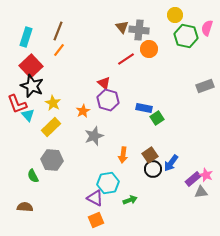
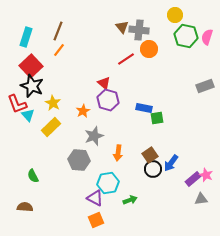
pink semicircle: moved 9 px down
green square: rotated 24 degrees clockwise
orange arrow: moved 5 px left, 2 px up
gray hexagon: moved 27 px right
gray triangle: moved 7 px down
